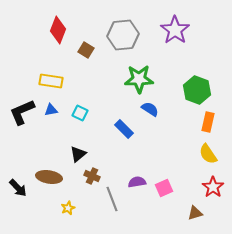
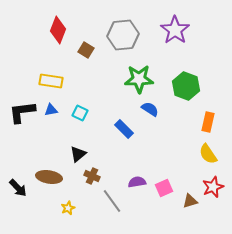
green hexagon: moved 11 px left, 4 px up
black L-shape: rotated 16 degrees clockwise
red star: rotated 15 degrees clockwise
gray line: moved 2 px down; rotated 15 degrees counterclockwise
brown triangle: moved 5 px left, 12 px up
